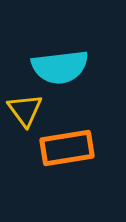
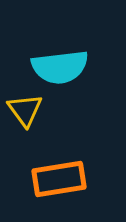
orange rectangle: moved 8 px left, 31 px down
